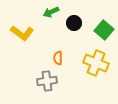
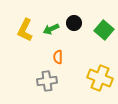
green arrow: moved 17 px down
yellow L-shape: moved 3 px right, 3 px up; rotated 80 degrees clockwise
orange semicircle: moved 1 px up
yellow cross: moved 4 px right, 15 px down
